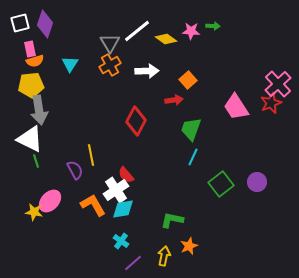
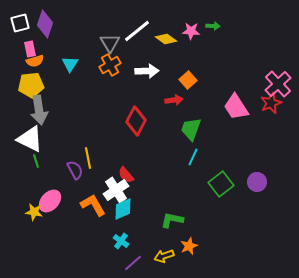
yellow line: moved 3 px left, 3 px down
cyan diamond: rotated 15 degrees counterclockwise
yellow arrow: rotated 120 degrees counterclockwise
